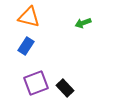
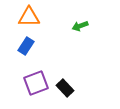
orange triangle: rotated 15 degrees counterclockwise
green arrow: moved 3 px left, 3 px down
